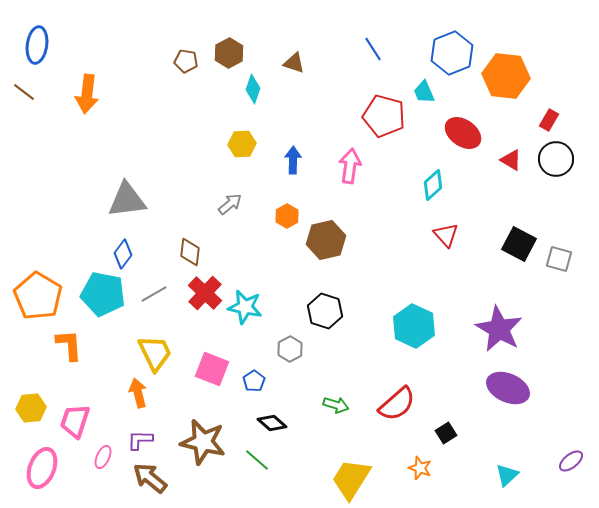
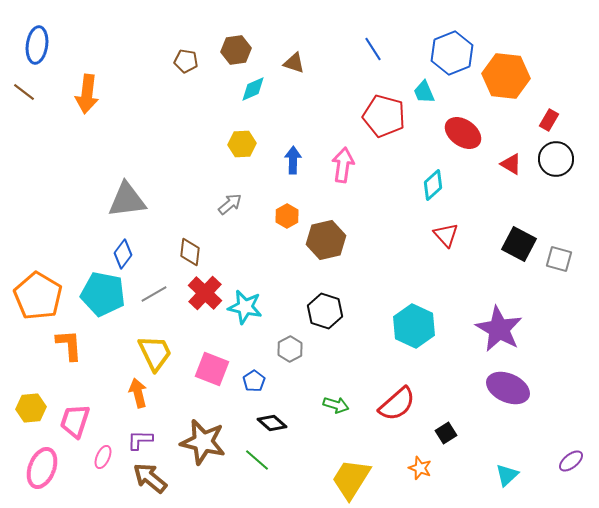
brown hexagon at (229, 53): moved 7 px right, 3 px up; rotated 20 degrees clockwise
cyan diamond at (253, 89): rotated 48 degrees clockwise
red triangle at (511, 160): moved 4 px down
pink arrow at (350, 166): moved 7 px left, 1 px up
